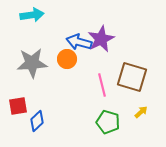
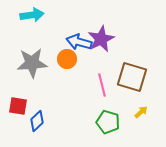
red square: rotated 18 degrees clockwise
